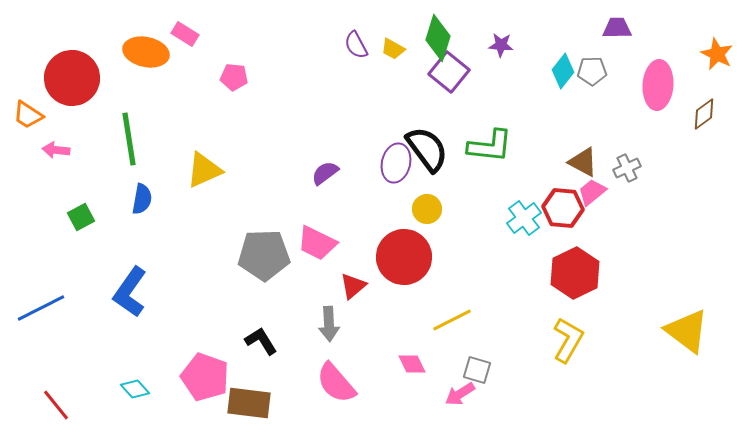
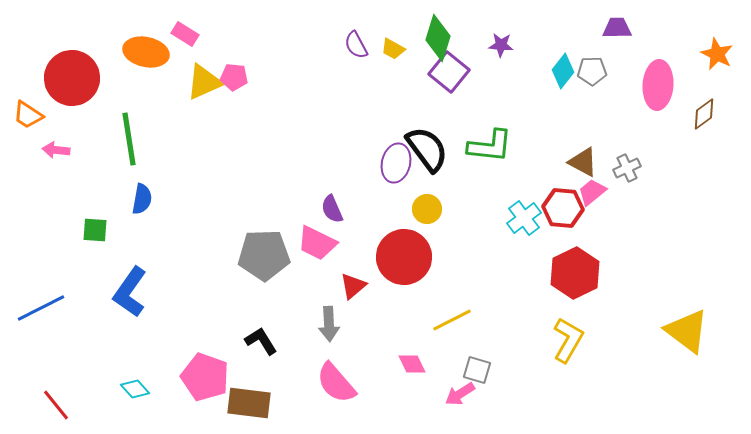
yellow triangle at (204, 170): moved 88 px up
purple semicircle at (325, 173): moved 7 px right, 36 px down; rotated 76 degrees counterclockwise
green square at (81, 217): moved 14 px right, 13 px down; rotated 32 degrees clockwise
